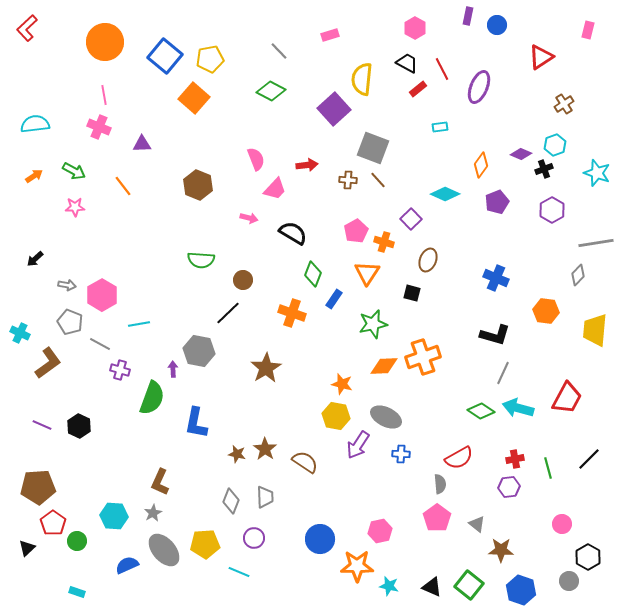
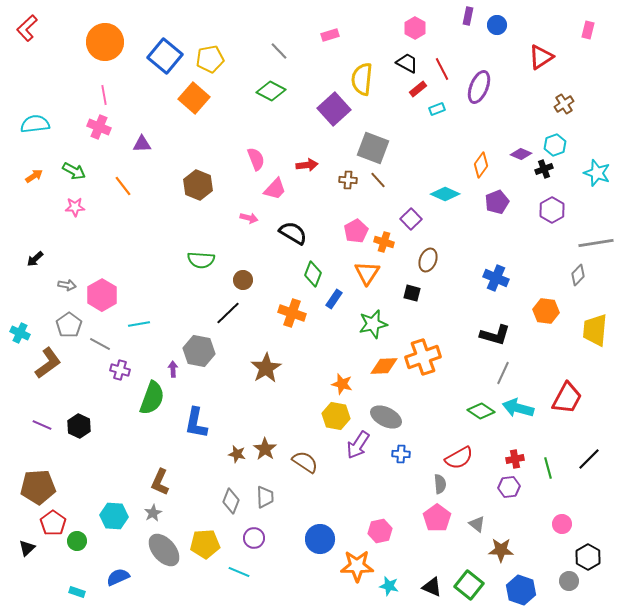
cyan rectangle at (440, 127): moved 3 px left, 18 px up; rotated 14 degrees counterclockwise
gray pentagon at (70, 322): moved 1 px left, 3 px down; rotated 15 degrees clockwise
blue semicircle at (127, 565): moved 9 px left, 12 px down
